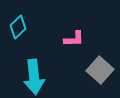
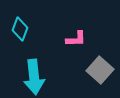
cyan diamond: moved 2 px right, 2 px down; rotated 25 degrees counterclockwise
pink L-shape: moved 2 px right
